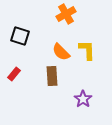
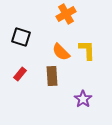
black square: moved 1 px right, 1 px down
red rectangle: moved 6 px right
